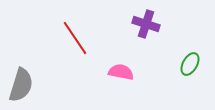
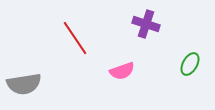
pink semicircle: moved 1 px right, 1 px up; rotated 150 degrees clockwise
gray semicircle: moved 3 px right, 1 px up; rotated 64 degrees clockwise
